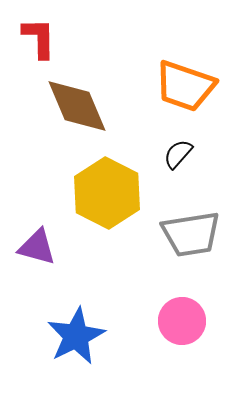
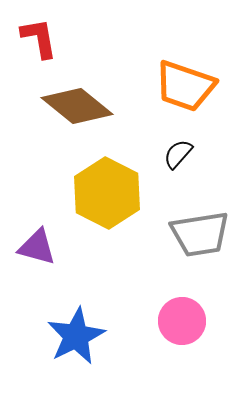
red L-shape: rotated 9 degrees counterclockwise
brown diamond: rotated 28 degrees counterclockwise
gray trapezoid: moved 9 px right
